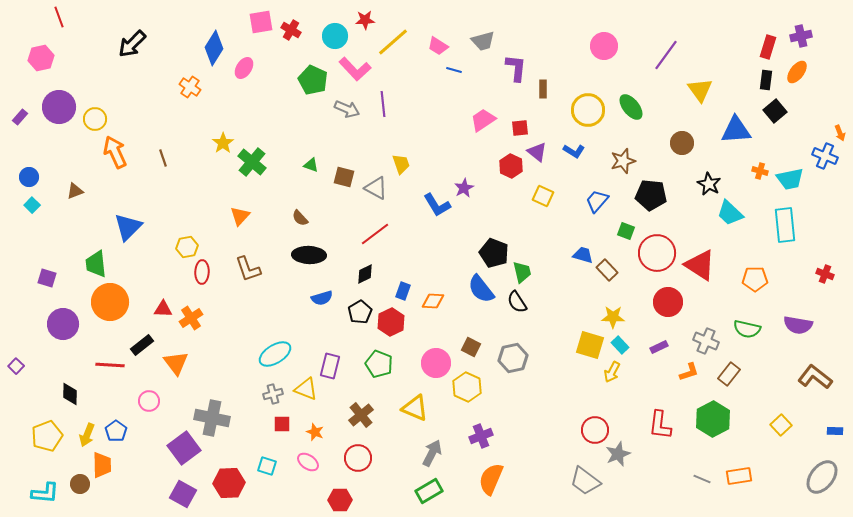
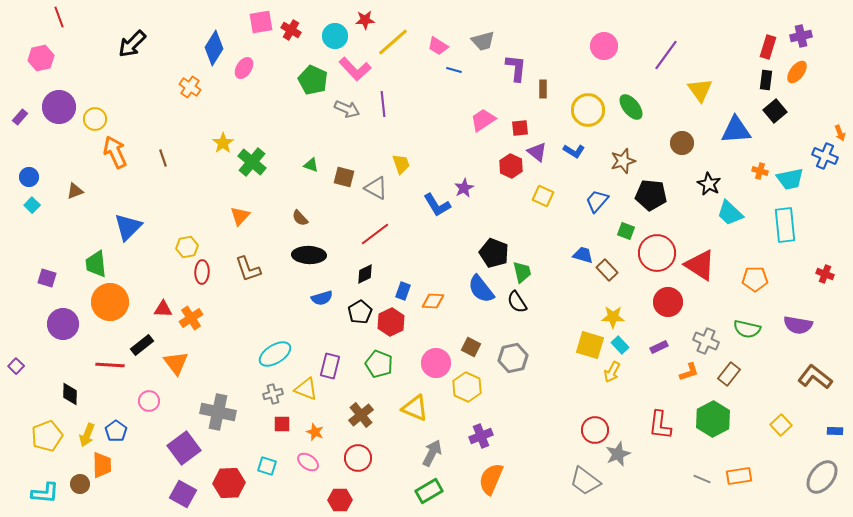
gray cross at (212, 418): moved 6 px right, 6 px up
